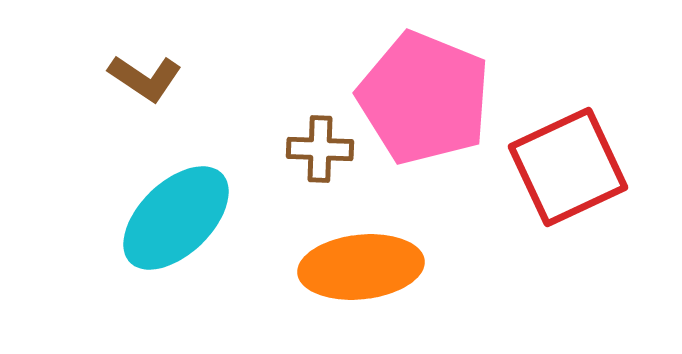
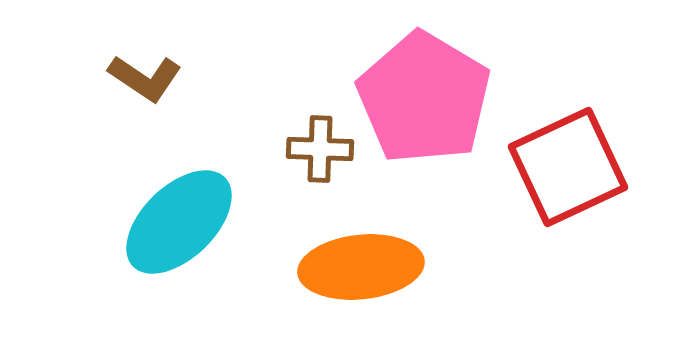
pink pentagon: rotated 9 degrees clockwise
cyan ellipse: moved 3 px right, 4 px down
